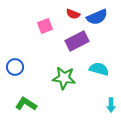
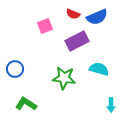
blue circle: moved 2 px down
